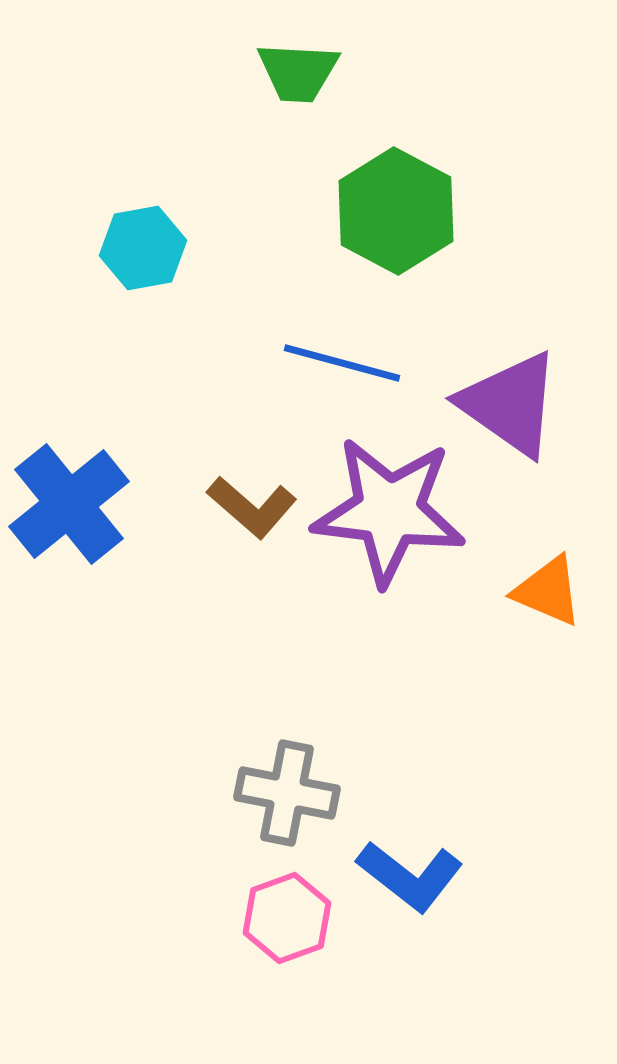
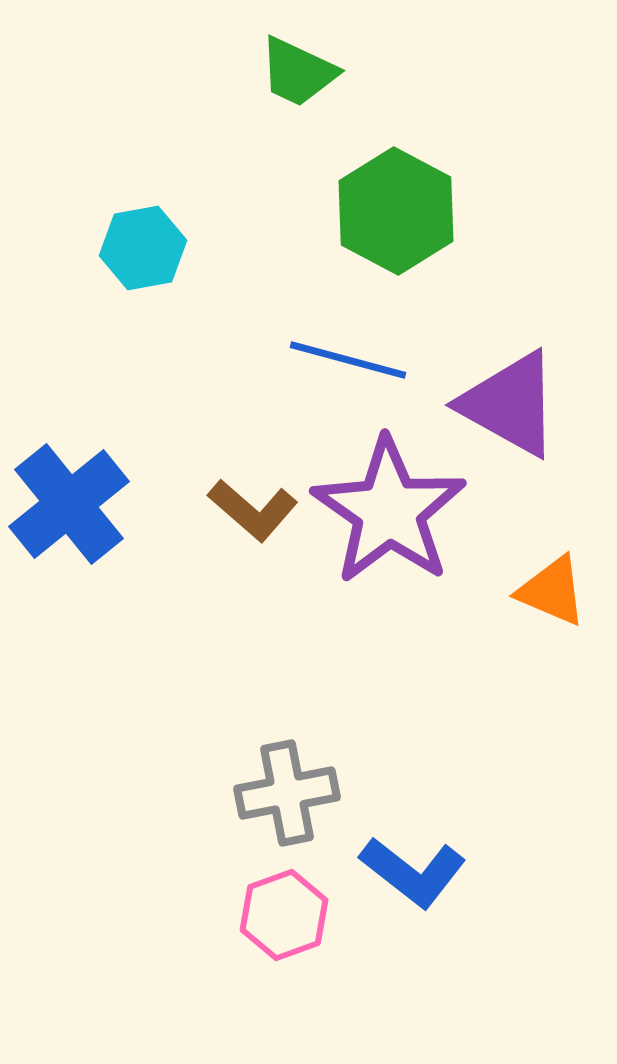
green trapezoid: rotated 22 degrees clockwise
blue line: moved 6 px right, 3 px up
purple triangle: rotated 6 degrees counterclockwise
brown L-shape: moved 1 px right, 3 px down
purple star: rotated 28 degrees clockwise
orange triangle: moved 4 px right
gray cross: rotated 22 degrees counterclockwise
blue L-shape: moved 3 px right, 4 px up
pink hexagon: moved 3 px left, 3 px up
